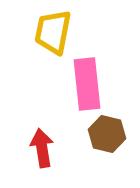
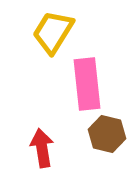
yellow trapezoid: rotated 21 degrees clockwise
